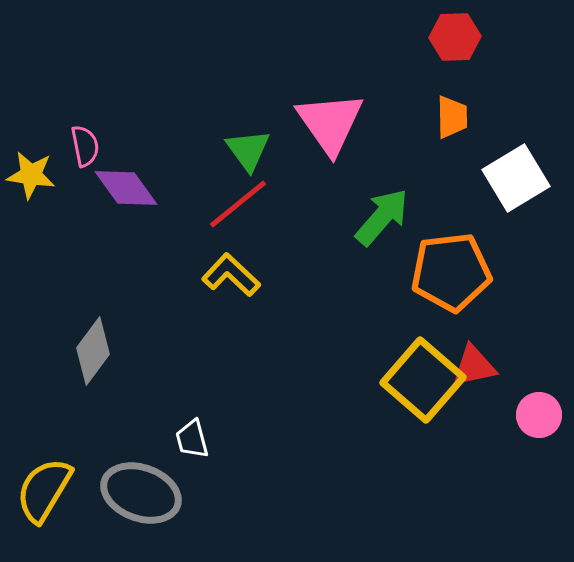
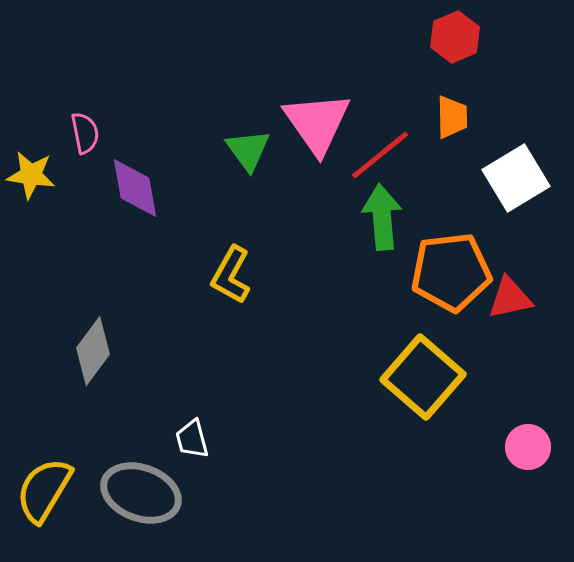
red hexagon: rotated 21 degrees counterclockwise
pink triangle: moved 13 px left
pink semicircle: moved 13 px up
purple diamond: moved 9 px right; rotated 26 degrees clockwise
red line: moved 142 px right, 49 px up
green arrow: rotated 46 degrees counterclockwise
yellow L-shape: rotated 104 degrees counterclockwise
red triangle: moved 36 px right, 68 px up
yellow square: moved 3 px up
pink circle: moved 11 px left, 32 px down
